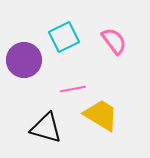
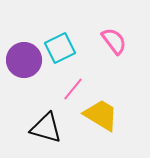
cyan square: moved 4 px left, 11 px down
pink line: rotated 40 degrees counterclockwise
